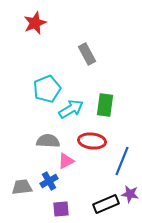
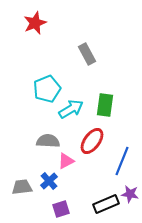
red ellipse: rotated 60 degrees counterclockwise
blue cross: rotated 12 degrees counterclockwise
purple square: rotated 12 degrees counterclockwise
